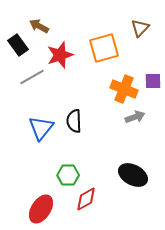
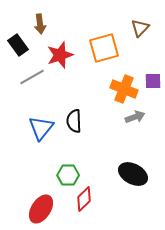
brown arrow: moved 1 px right, 2 px up; rotated 126 degrees counterclockwise
black ellipse: moved 1 px up
red diamond: moved 2 px left; rotated 15 degrees counterclockwise
